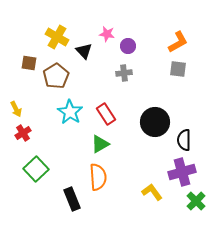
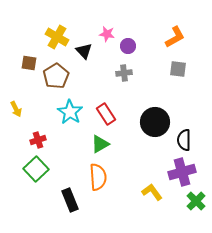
orange L-shape: moved 3 px left, 5 px up
red cross: moved 15 px right, 7 px down; rotated 14 degrees clockwise
black rectangle: moved 2 px left, 1 px down
